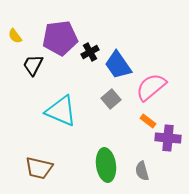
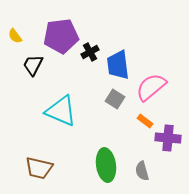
purple pentagon: moved 1 px right, 2 px up
blue trapezoid: rotated 28 degrees clockwise
gray square: moved 4 px right; rotated 18 degrees counterclockwise
orange rectangle: moved 3 px left
